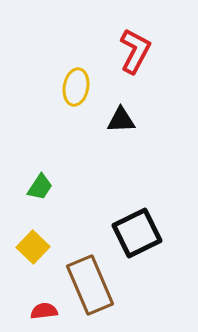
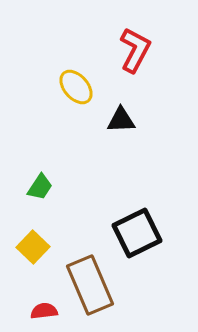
red L-shape: moved 1 px up
yellow ellipse: rotated 51 degrees counterclockwise
